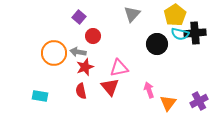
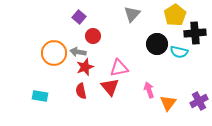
cyan semicircle: moved 1 px left, 18 px down
